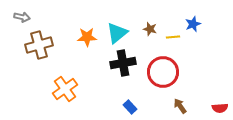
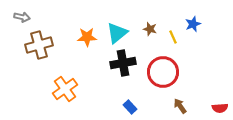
yellow line: rotated 72 degrees clockwise
